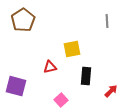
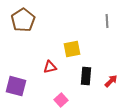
red arrow: moved 10 px up
